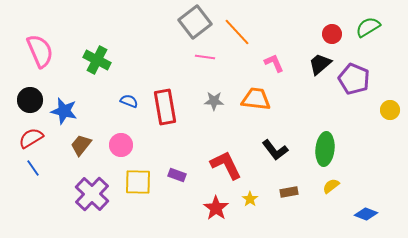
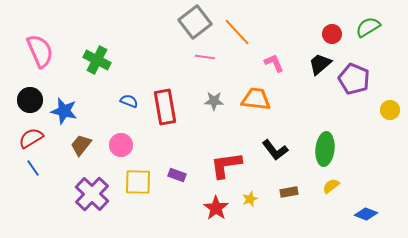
red L-shape: rotated 72 degrees counterclockwise
yellow star: rotated 14 degrees clockwise
